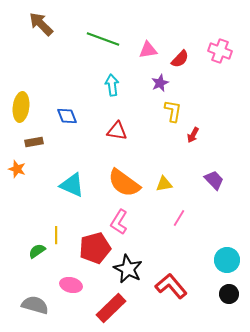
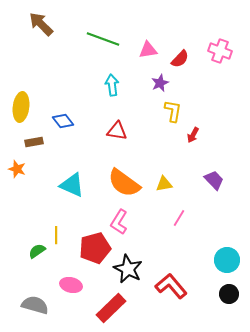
blue diamond: moved 4 px left, 5 px down; rotated 15 degrees counterclockwise
